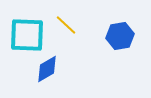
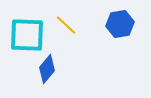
blue hexagon: moved 12 px up
blue diamond: rotated 20 degrees counterclockwise
